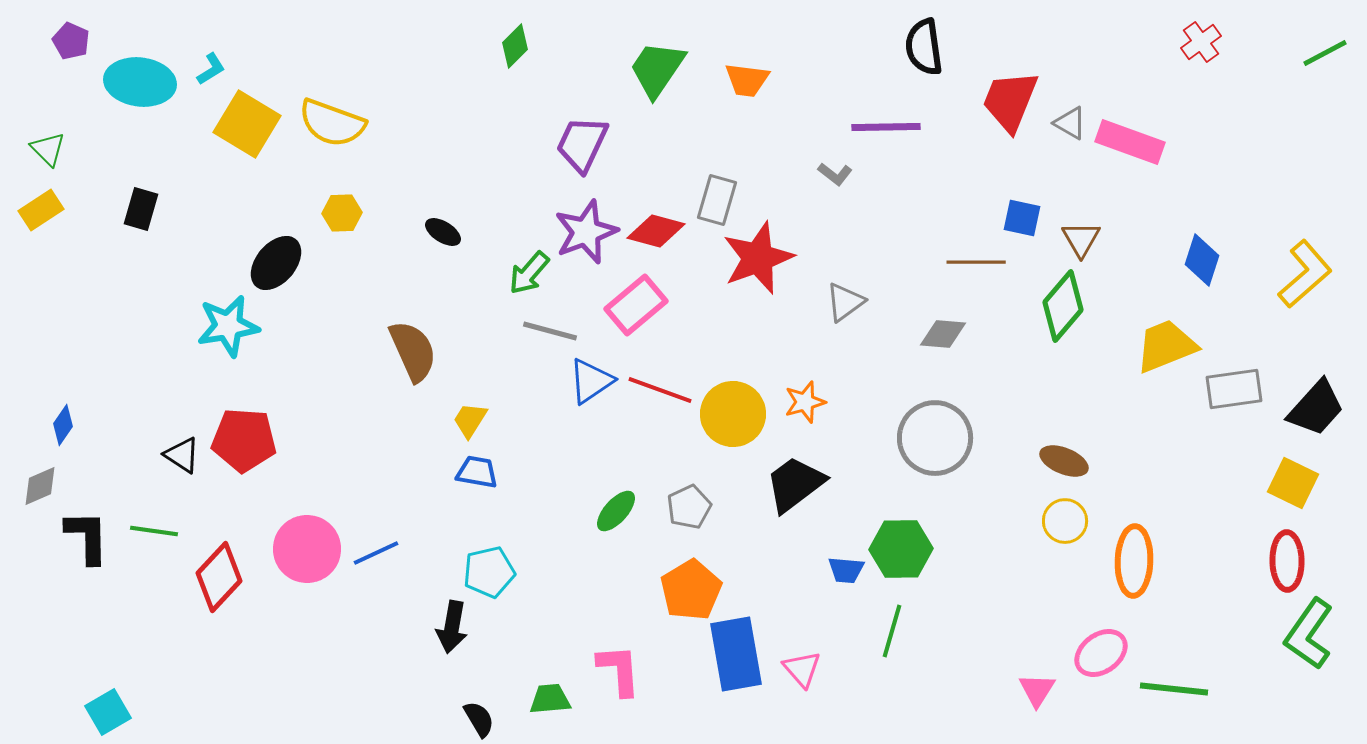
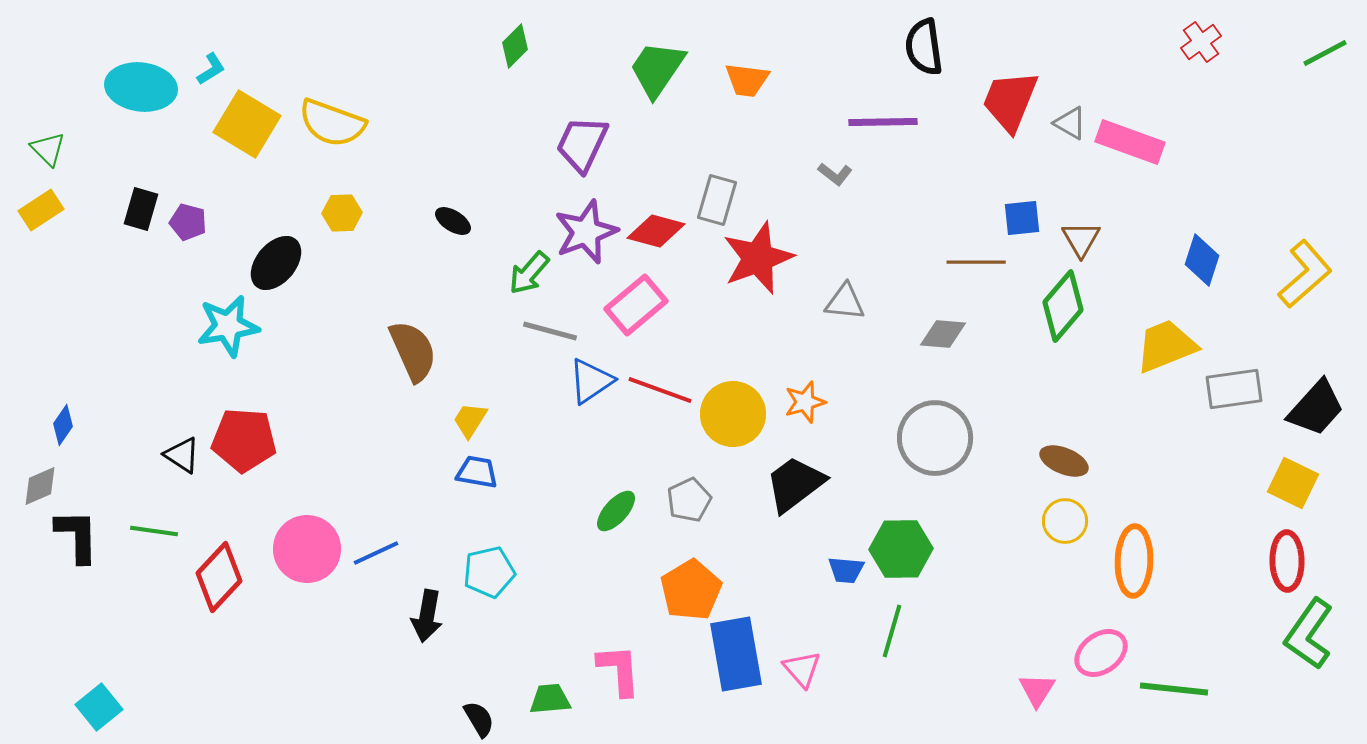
purple pentagon at (71, 41): moved 117 px right, 181 px down; rotated 9 degrees counterclockwise
cyan ellipse at (140, 82): moved 1 px right, 5 px down
purple line at (886, 127): moved 3 px left, 5 px up
blue square at (1022, 218): rotated 18 degrees counterclockwise
black ellipse at (443, 232): moved 10 px right, 11 px up
gray triangle at (845, 302): rotated 42 degrees clockwise
gray pentagon at (689, 507): moved 7 px up
black L-shape at (87, 537): moved 10 px left, 1 px up
black arrow at (452, 627): moved 25 px left, 11 px up
cyan square at (108, 712): moved 9 px left, 5 px up; rotated 9 degrees counterclockwise
